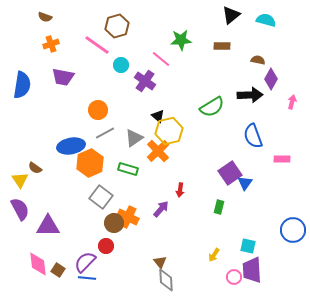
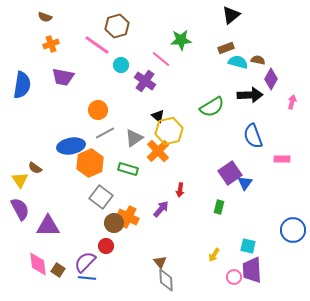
cyan semicircle at (266, 20): moved 28 px left, 42 px down
brown rectangle at (222, 46): moved 4 px right, 2 px down; rotated 21 degrees counterclockwise
